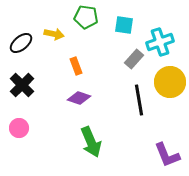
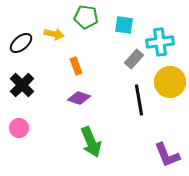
cyan cross: rotated 12 degrees clockwise
